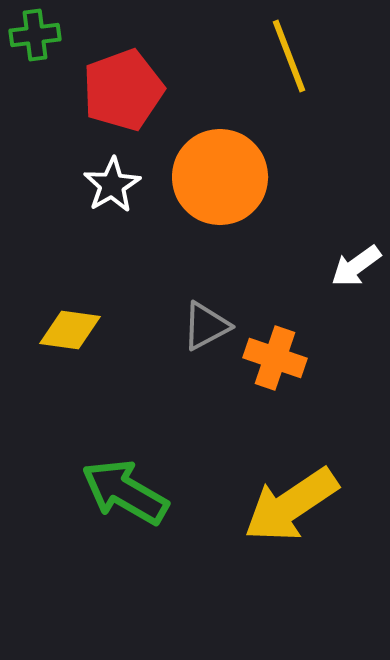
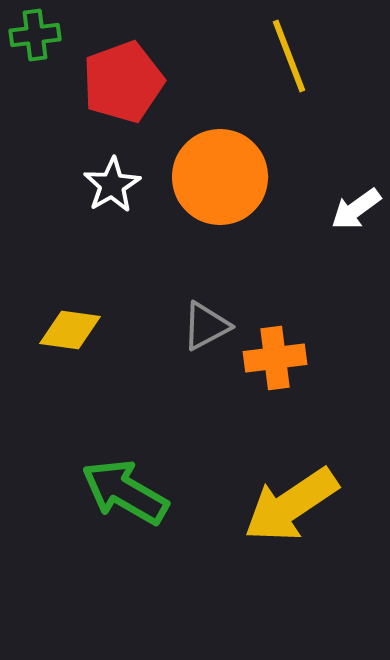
red pentagon: moved 8 px up
white arrow: moved 57 px up
orange cross: rotated 26 degrees counterclockwise
